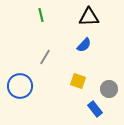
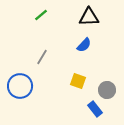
green line: rotated 64 degrees clockwise
gray line: moved 3 px left
gray circle: moved 2 px left, 1 px down
